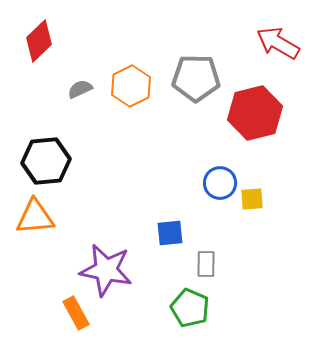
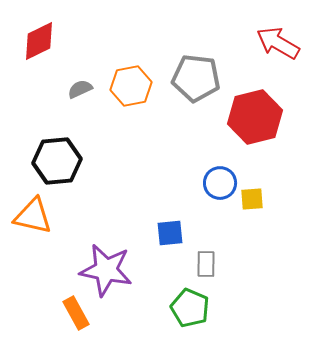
red diamond: rotated 18 degrees clockwise
gray pentagon: rotated 6 degrees clockwise
orange hexagon: rotated 15 degrees clockwise
red hexagon: moved 4 px down
black hexagon: moved 11 px right
orange triangle: moved 2 px left, 1 px up; rotated 18 degrees clockwise
